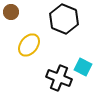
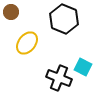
yellow ellipse: moved 2 px left, 2 px up
